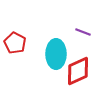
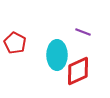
cyan ellipse: moved 1 px right, 1 px down
